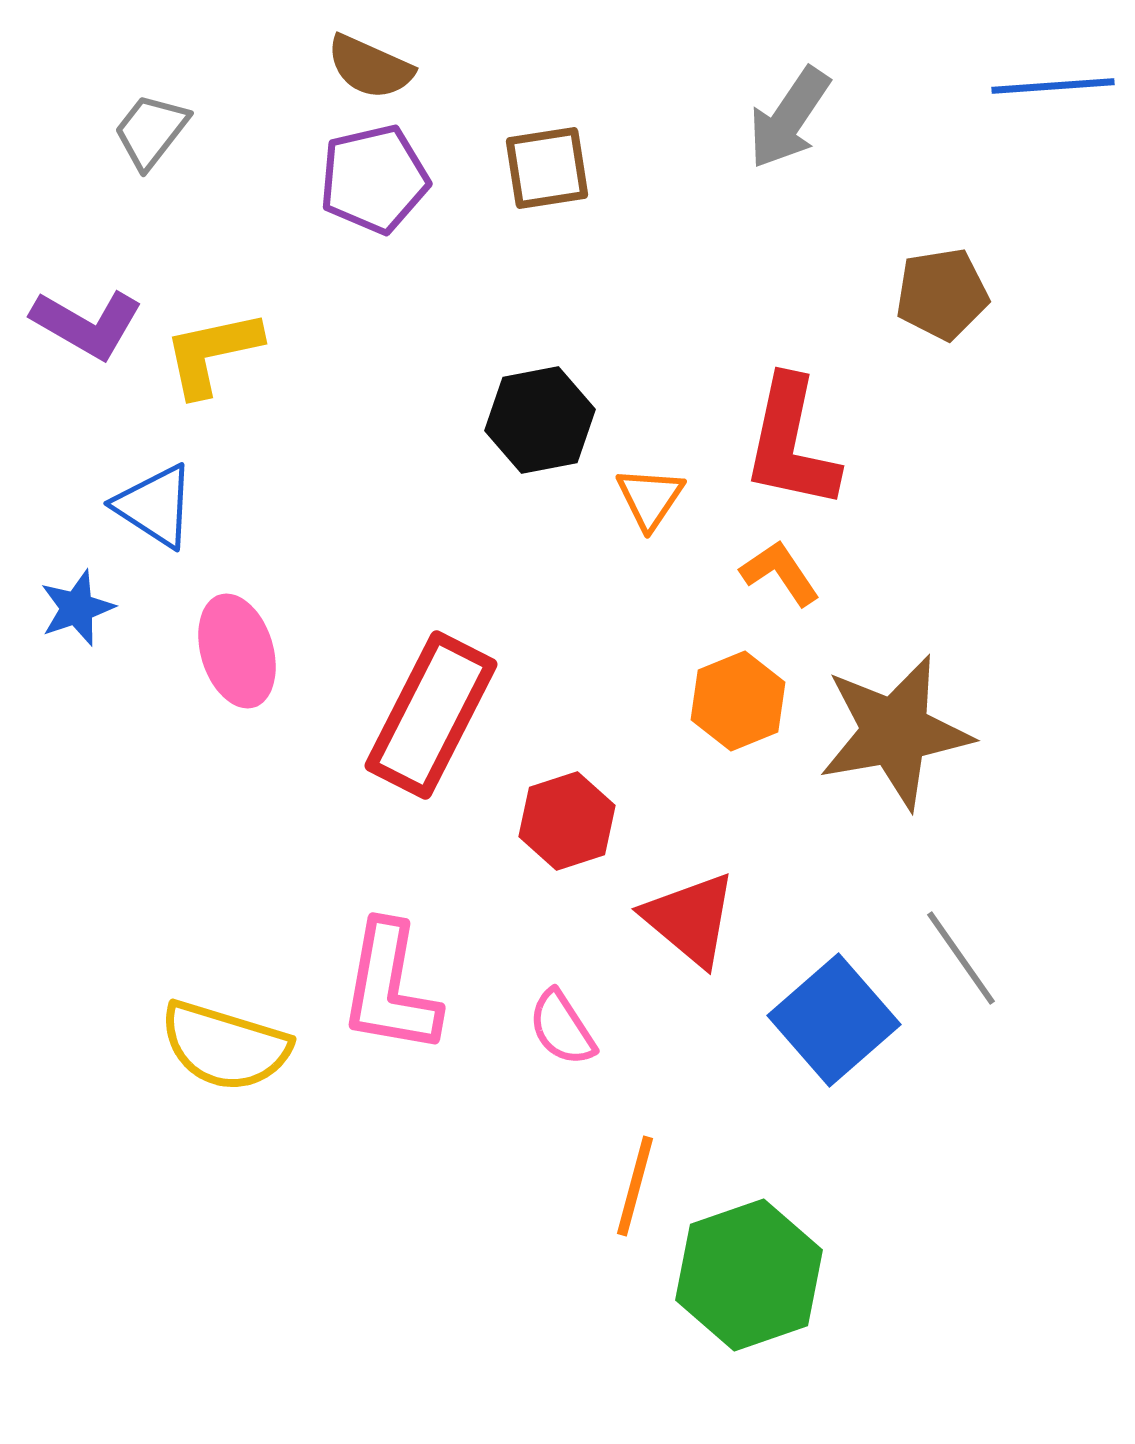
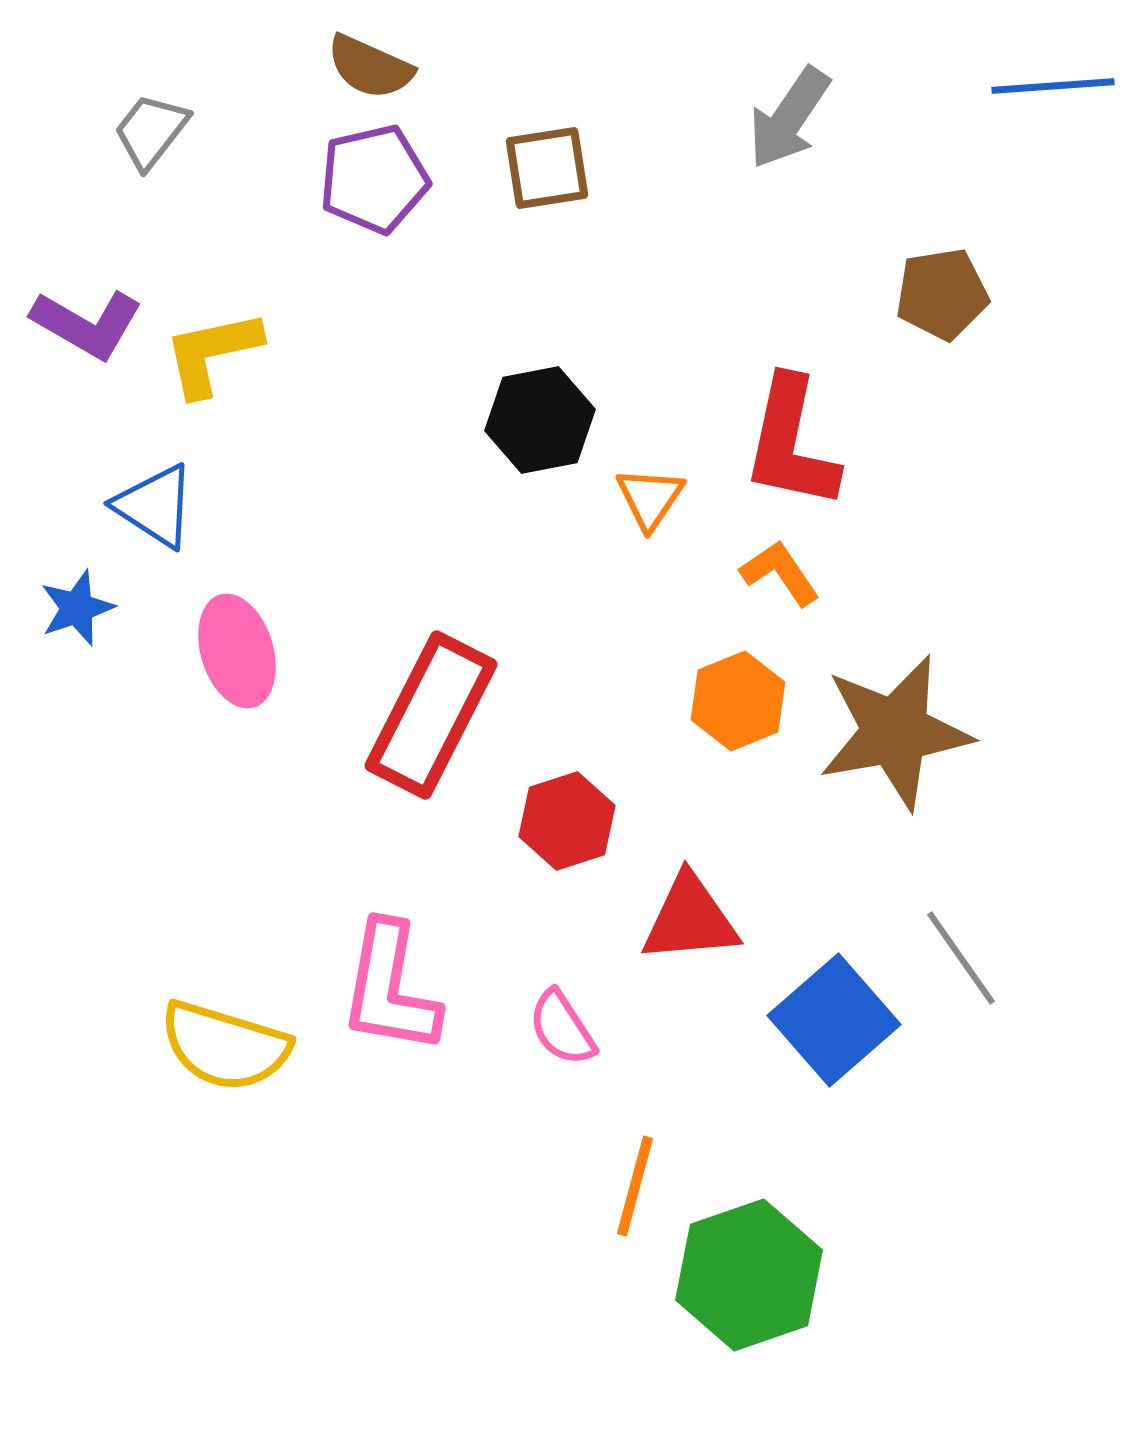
red triangle: rotated 45 degrees counterclockwise
